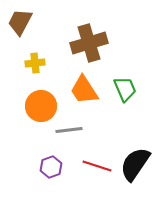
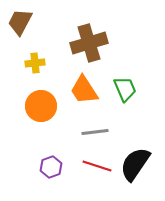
gray line: moved 26 px right, 2 px down
